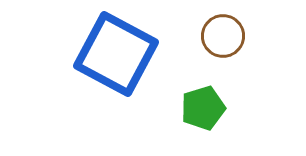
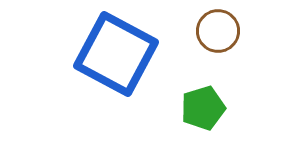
brown circle: moved 5 px left, 5 px up
